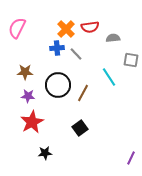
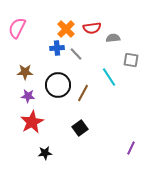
red semicircle: moved 2 px right, 1 px down
purple line: moved 10 px up
